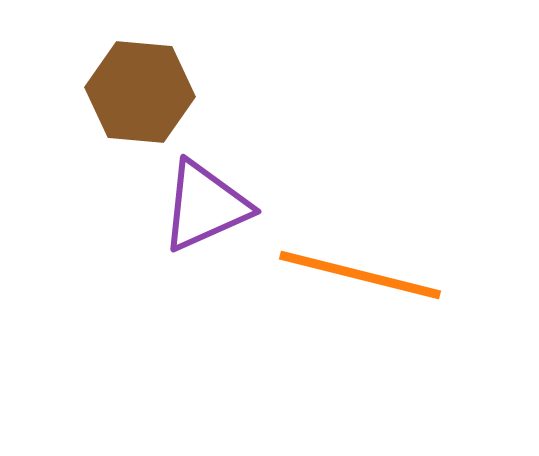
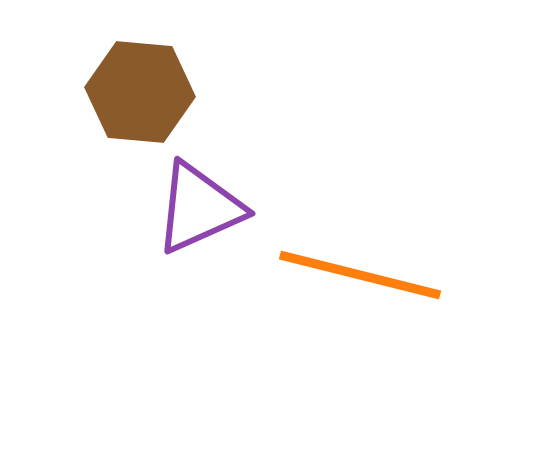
purple triangle: moved 6 px left, 2 px down
